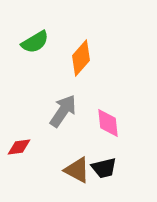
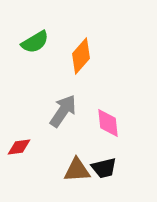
orange diamond: moved 2 px up
brown triangle: rotated 32 degrees counterclockwise
